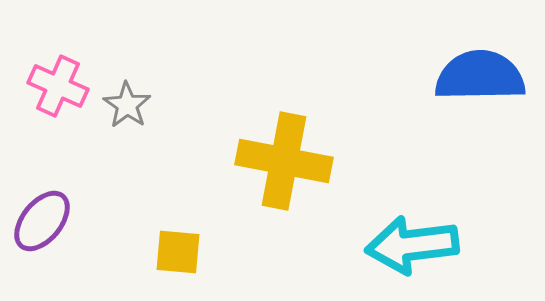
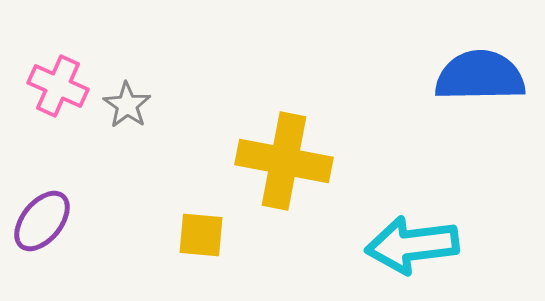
yellow square: moved 23 px right, 17 px up
